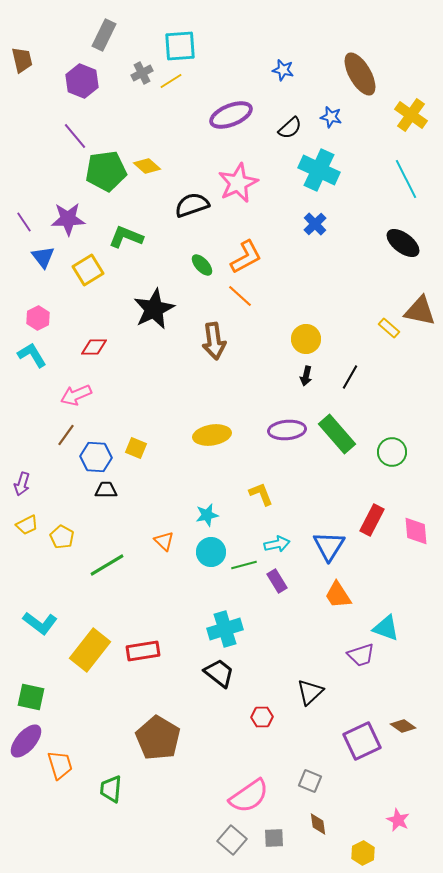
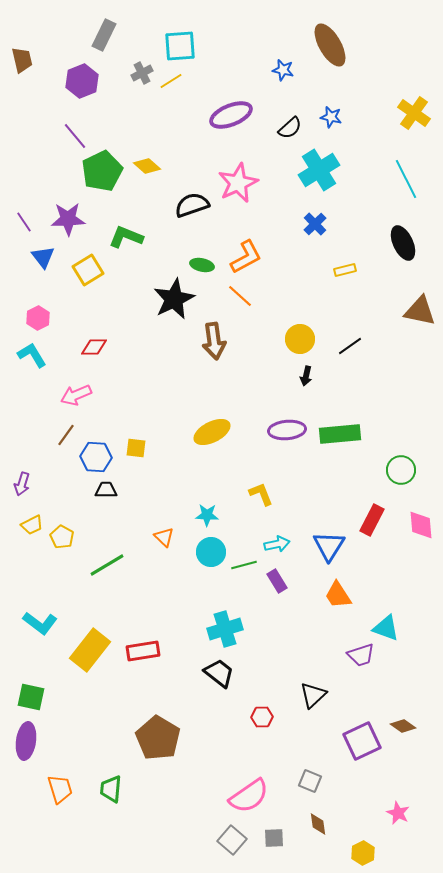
brown ellipse at (360, 74): moved 30 px left, 29 px up
purple hexagon at (82, 81): rotated 16 degrees clockwise
yellow cross at (411, 115): moved 3 px right, 2 px up
cyan cross at (319, 170): rotated 33 degrees clockwise
green pentagon at (106, 171): moved 4 px left; rotated 18 degrees counterclockwise
black ellipse at (403, 243): rotated 28 degrees clockwise
green ellipse at (202, 265): rotated 35 degrees counterclockwise
black star at (154, 309): moved 20 px right, 10 px up
yellow rectangle at (389, 328): moved 44 px left, 58 px up; rotated 55 degrees counterclockwise
yellow circle at (306, 339): moved 6 px left
black line at (350, 377): moved 31 px up; rotated 25 degrees clockwise
green rectangle at (337, 434): moved 3 px right; rotated 54 degrees counterclockwise
yellow ellipse at (212, 435): moved 3 px up; rotated 18 degrees counterclockwise
yellow square at (136, 448): rotated 15 degrees counterclockwise
green circle at (392, 452): moved 9 px right, 18 px down
cyan star at (207, 515): rotated 15 degrees clockwise
yellow trapezoid at (27, 525): moved 5 px right
pink diamond at (416, 531): moved 5 px right, 6 px up
orange triangle at (164, 541): moved 4 px up
black triangle at (310, 692): moved 3 px right, 3 px down
purple ellipse at (26, 741): rotated 33 degrees counterclockwise
orange trapezoid at (60, 765): moved 24 px down
pink star at (398, 820): moved 7 px up
